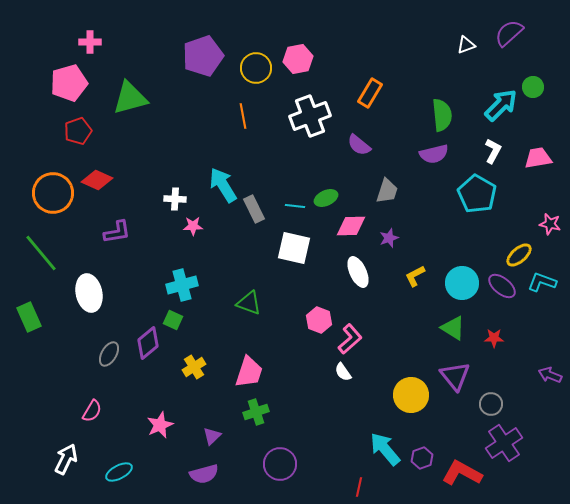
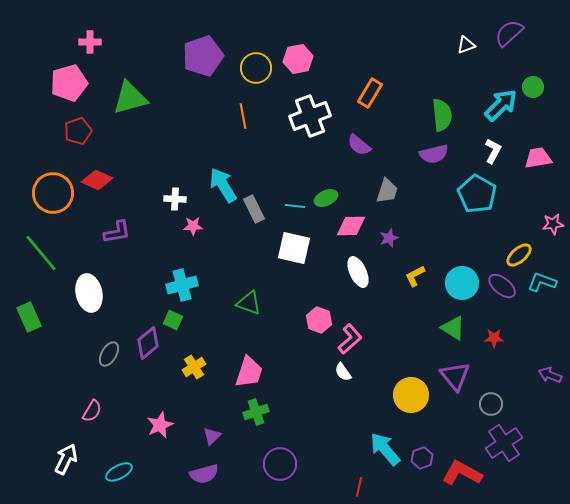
pink star at (550, 224): moved 3 px right; rotated 20 degrees counterclockwise
